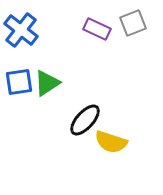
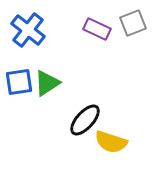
blue cross: moved 7 px right
